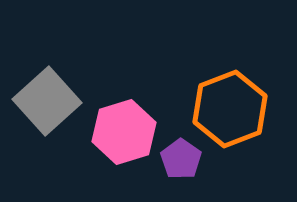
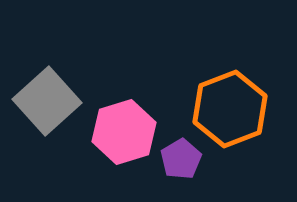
purple pentagon: rotated 6 degrees clockwise
